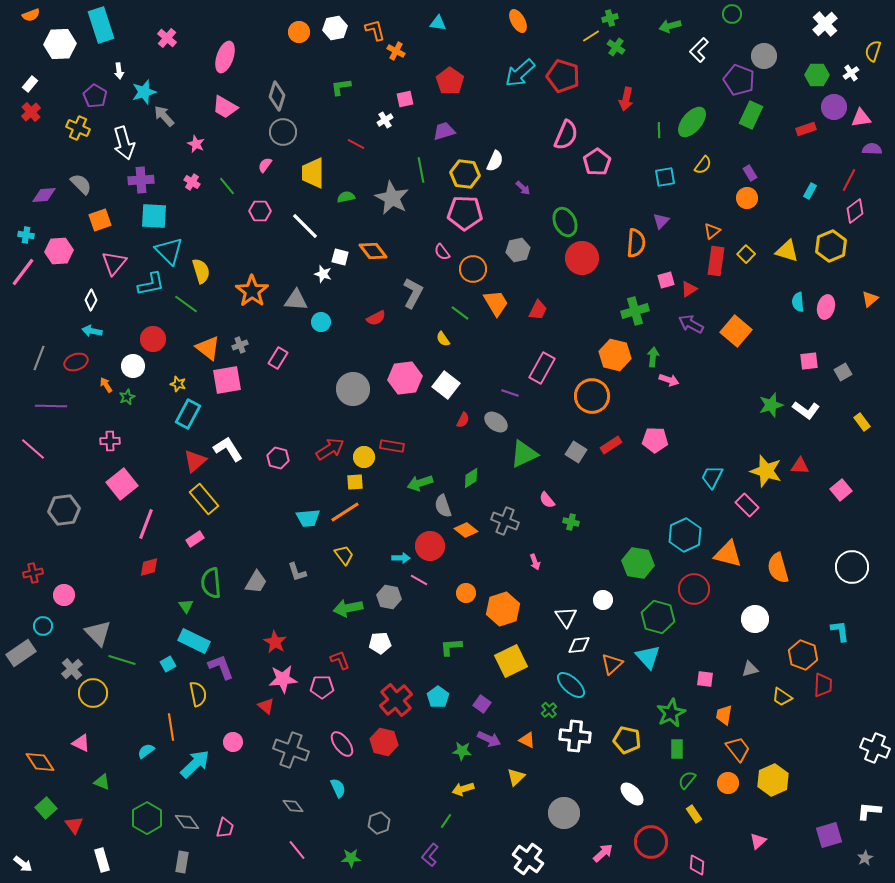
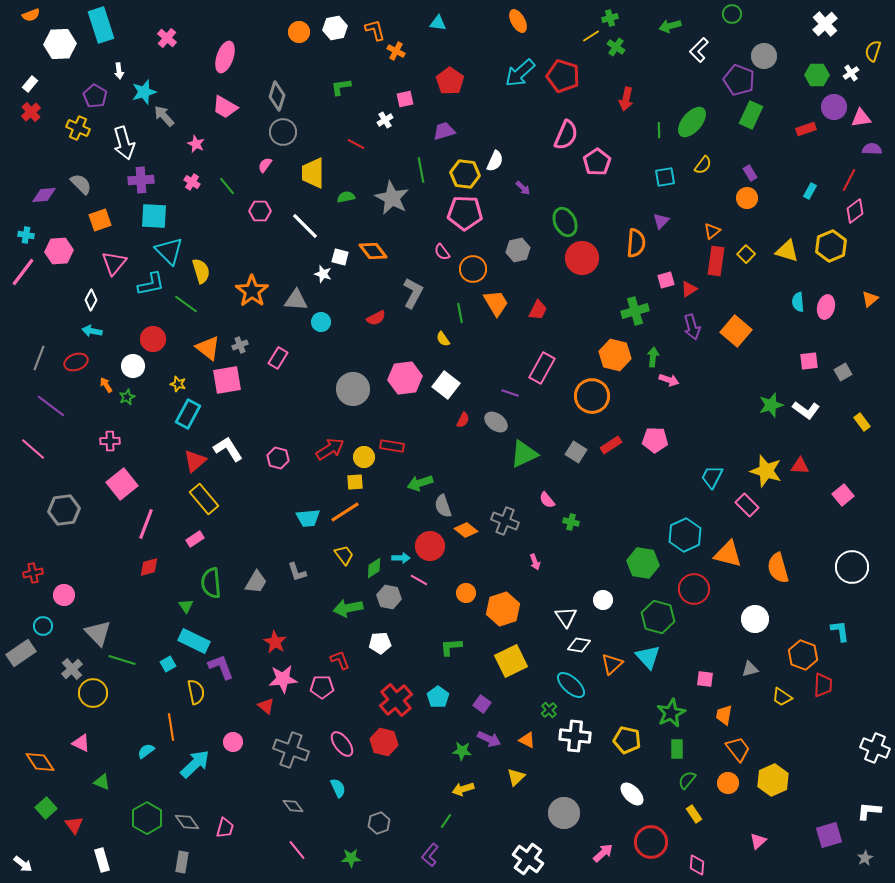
green line at (460, 313): rotated 42 degrees clockwise
purple arrow at (691, 324): moved 1 px right, 3 px down; rotated 135 degrees counterclockwise
purple line at (51, 406): rotated 36 degrees clockwise
green diamond at (471, 478): moved 97 px left, 90 px down
pink square at (841, 490): moved 2 px right, 5 px down
green hexagon at (638, 563): moved 5 px right
white diamond at (579, 645): rotated 15 degrees clockwise
yellow semicircle at (198, 694): moved 2 px left, 2 px up
